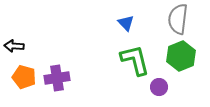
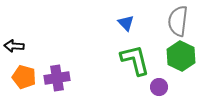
gray semicircle: moved 2 px down
green hexagon: rotated 12 degrees counterclockwise
